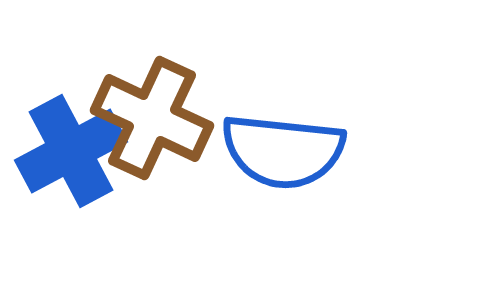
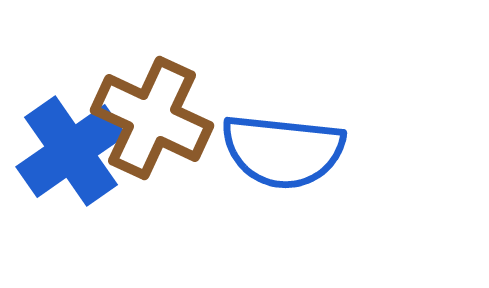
blue cross: rotated 7 degrees counterclockwise
